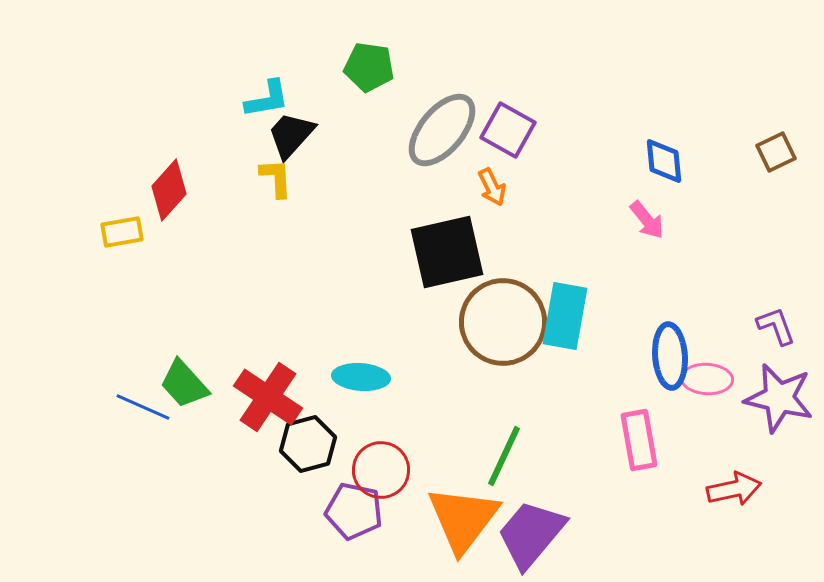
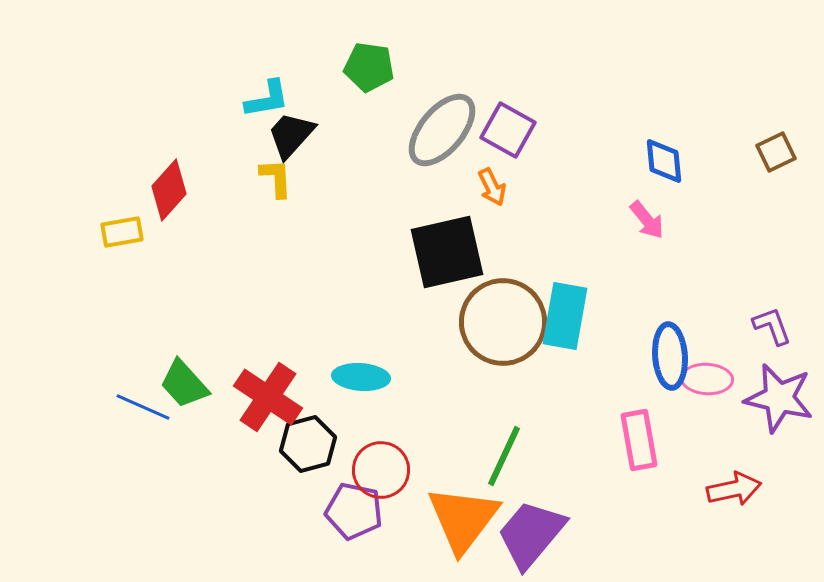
purple L-shape: moved 4 px left
